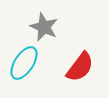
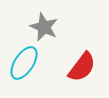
red semicircle: moved 2 px right
